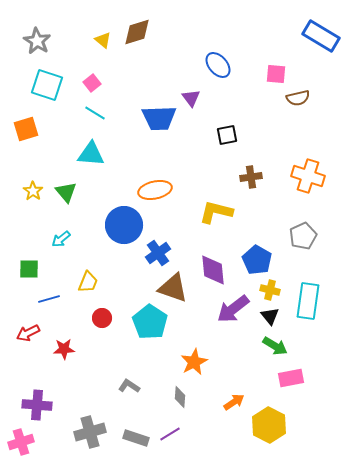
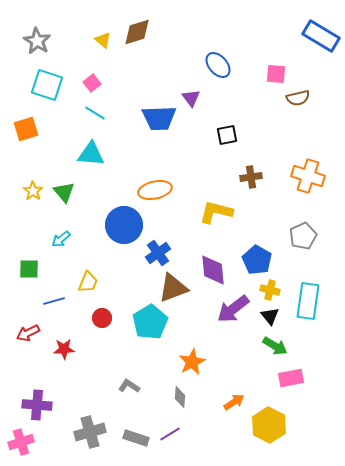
green triangle at (66, 192): moved 2 px left
brown triangle at (173, 288): rotated 40 degrees counterclockwise
blue line at (49, 299): moved 5 px right, 2 px down
cyan pentagon at (150, 322): rotated 8 degrees clockwise
orange star at (194, 362): moved 2 px left
